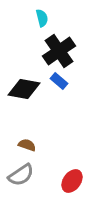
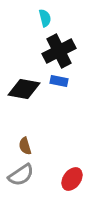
cyan semicircle: moved 3 px right
black cross: rotated 8 degrees clockwise
blue rectangle: rotated 30 degrees counterclockwise
brown semicircle: moved 2 px left, 1 px down; rotated 126 degrees counterclockwise
red ellipse: moved 2 px up
